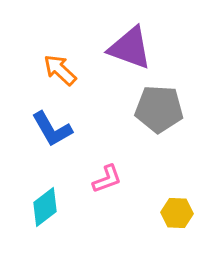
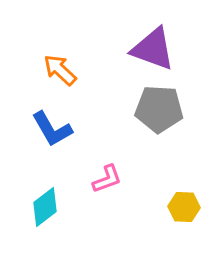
purple triangle: moved 23 px right, 1 px down
yellow hexagon: moved 7 px right, 6 px up
